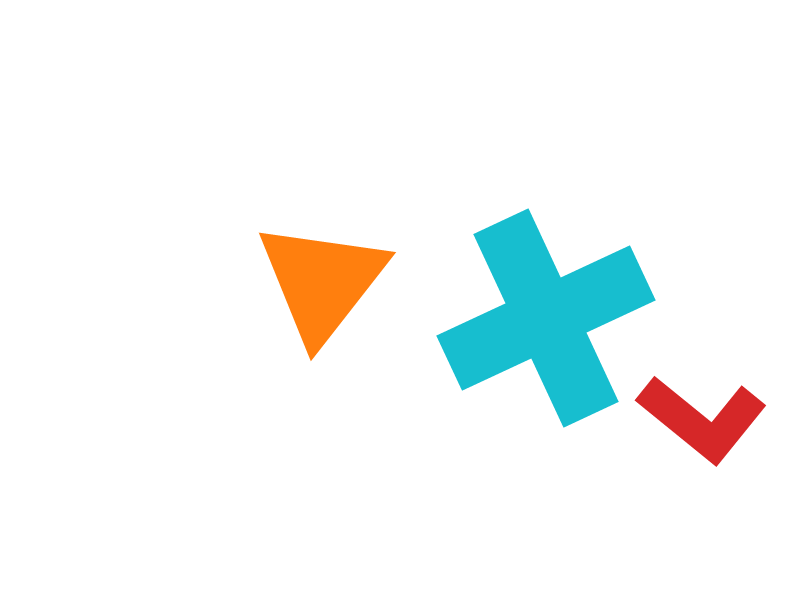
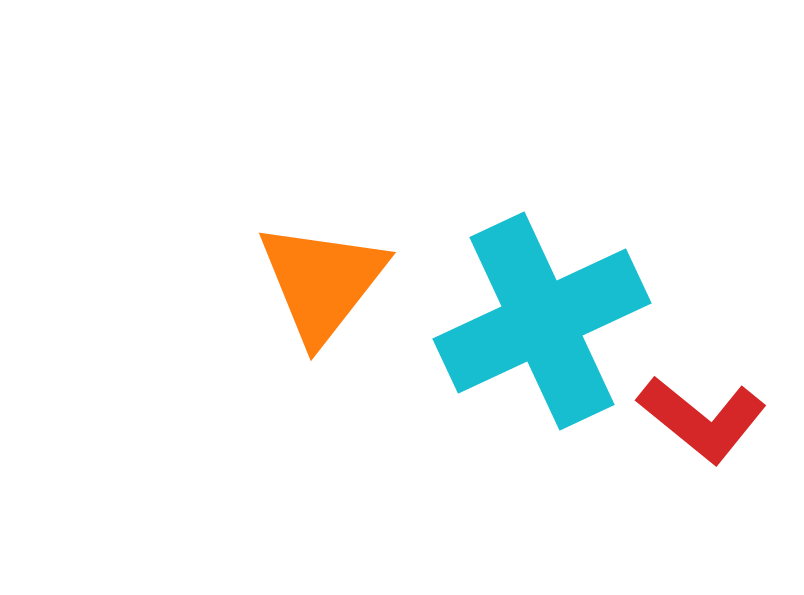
cyan cross: moved 4 px left, 3 px down
